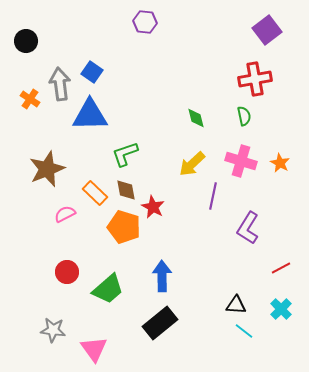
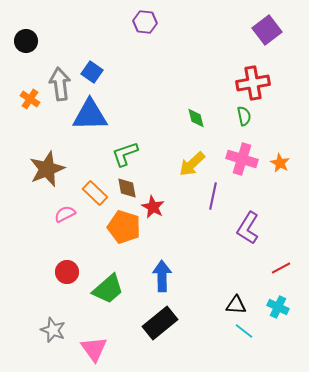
red cross: moved 2 px left, 4 px down
pink cross: moved 1 px right, 2 px up
brown diamond: moved 1 px right, 2 px up
cyan cross: moved 3 px left, 2 px up; rotated 20 degrees counterclockwise
gray star: rotated 15 degrees clockwise
